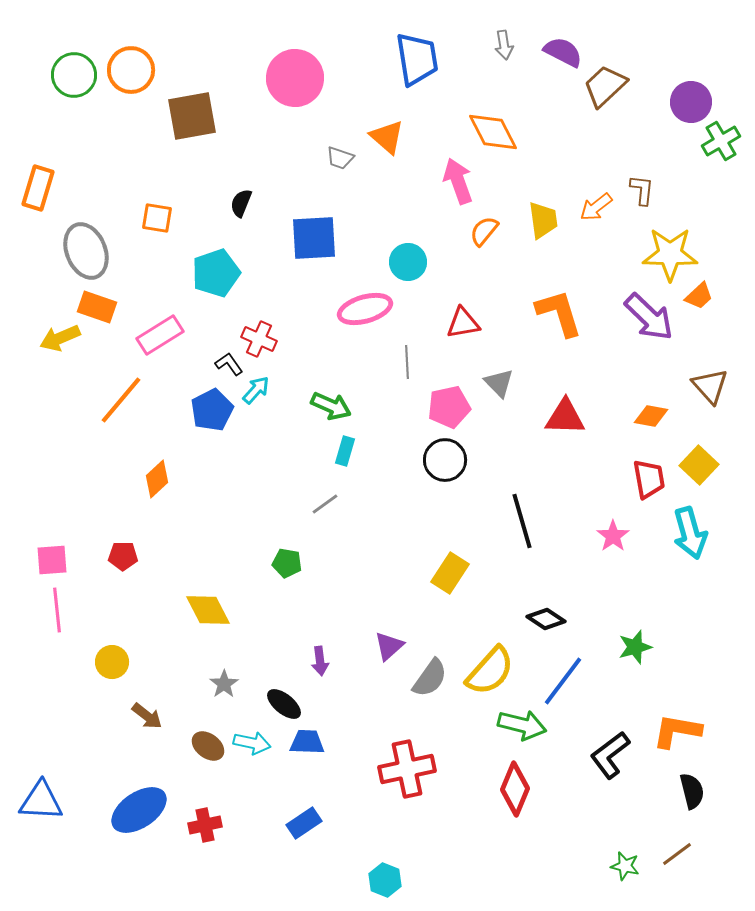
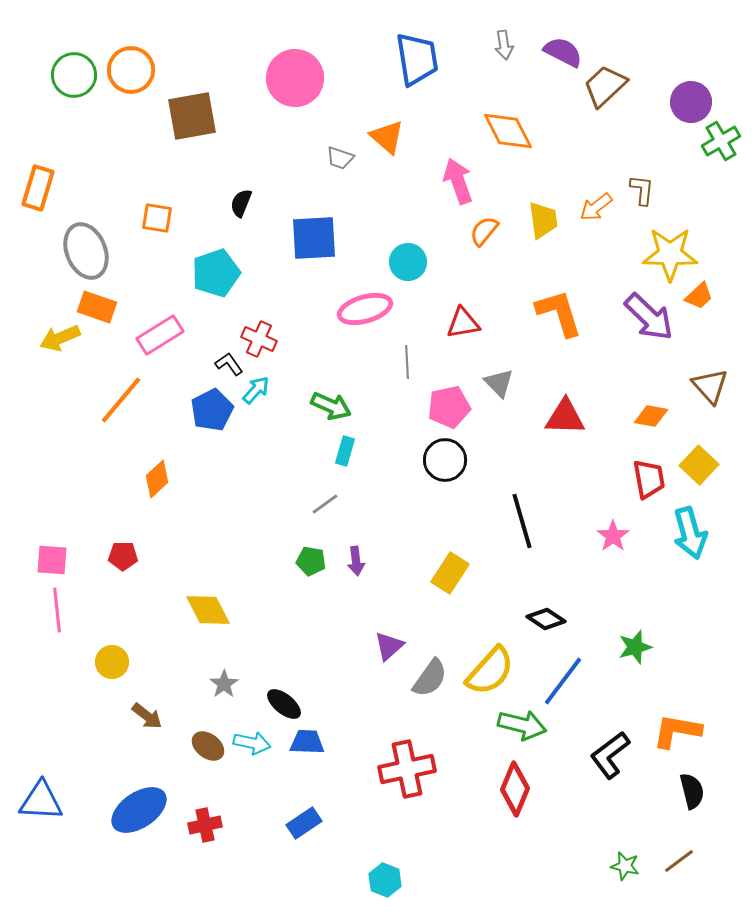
orange diamond at (493, 132): moved 15 px right, 1 px up
pink square at (52, 560): rotated 8 degrees clockwise
green pentagon at (287, 563): moved 24 px right, 2 px up
purple arrow at (320, 661): moved 36 px right, 100 px up
brown line at (677, 854): moved 2 px right, 7 px down
